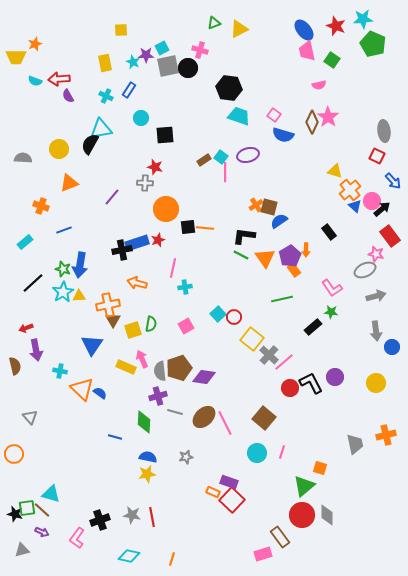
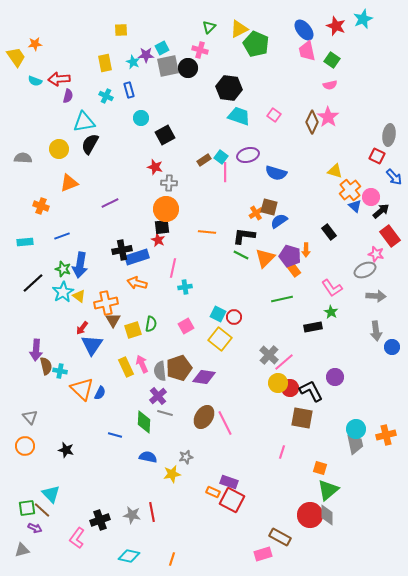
cyan star at (363, 19): rotated 18 degrees counterclockwise
green triangle at (214, 23): moved 5 px left, 4 px down; rotated 24 degrees counterclockwise
orange star at (35, 44): rotated 16 degrees clockwise
green pentagon at (373, 44): moved 117 px left
yellow trapezoid at (16, 57): rotated 125 degrees counterclockwise
pink semicircle at (319, 85): moved 11 px right
blue rectangle at (129, 90): rotated 49 degrees counterclockwise
purple semicircle at (68, 96): rotated 136 degrees counterclockwise
cyan triangle at (101, 129): moved 17 px left, 7 px up
gray ellipse at (384, 131): moved 5 px right, 4 px down; rotated 15 degrees clockwise
black square at (165, 135): rotated 24 degrees counterclockwise
blue semicircle at (283, 135): moved 7 px left, 38 px down
blue arrow at (393, 181): moved 1 px right, 4 px up
gray cross at (145, 183): moved 24 px right
purple line at (112, 197): moved 2 px left, 6 px down; rotated 24 degrees clockwise
pink circle at (372, 201): moved 1 px left, 4 px up
orange cross at (256, 205): moved 8 px down
black arrow at (382, 209): moved 1 px left, 2 px down
black square at (188, 227): moved 26 px left
orange line at (205, 228): moved 2 px right, 4 px down
blue line at (64, 230): moved 2 px left, 6 px down
red star at (158, 240): rotated 24 degrees counterclockwise
cyan rectangle at (25, 242): rotated 35 degrees clockwise
blue rectangle at (137, 243): moved 14 px down
purple pentagon at (290, 256): rotated 25 degrees counterclockwise
orange triangle at (265, 258): rotated 20 degrees clockwise
yellow triangle at (79, 296): rotated 40 degrees clockwise
gray arrow at (376, 296): rotated 18 degrees clockwise
orange cross at (108, 305): moved 2 px left, 2 px up
green star at (331, 312): rotated 24 degrees clockwise
cyan square at (218, 314): rotated 21 degrees counterclockwise
black rectangle at (313, 327): rotated 30 degrees clockwise
red arrow at (26, 328): moved 56 px right; rotated 32 degrees counterclockwise
yellow square at (252, 339): moved 32 px left
purple arrow at (36, 350): rotated 15 degrees clockwise
pink arrow at (142, 359): moved 5 px down
brown semicircle at (15, 366): moved 31 px right
yellow rectangle at (126, 367): rotated 42 degrees clockwise
black L-shape at (311, 383): moved 8 px down
yellow circle at (376, 383): moved 98 px left
blue semicircle at (100, 393): rotated 80 degrees clockwise
purple cross at (158, 396): rotated 24 degrees counterclockwise
gray line at (175, 412): moved 10 px left, 1 px down
brown ellipse at (204, 417): rotated 15 degrees counterclockwise
brown square at (264, 418): moved 38 px right; rotated 30 degrees counterclockwise
blue line at (115, 437): moved 2 px up
cyan circle at (257, 453): moved 99 px right, 24 px up
orange circle at (14, 454): moved 11 px right, 8 px up
yellow star at (147, 474): moved 25 px right
green triangle at (304, 486): moved 24 px right, 4 px down
cyan triangle at (51, 494): rotated 30 degrees clockwise
red square at (232, 500): rotated 15 degrees counterclockwise
black star at (15, 514): moved 51 px right, 64 px up
red circle at (302, 515): moved 8 px right
red line at (152, 517): moved 5 px up
purple arrow at (42, 532): moved 7 px left, 4 px up
brown rectangle at (280, 537): rotated 25 degrees counterclockwise
